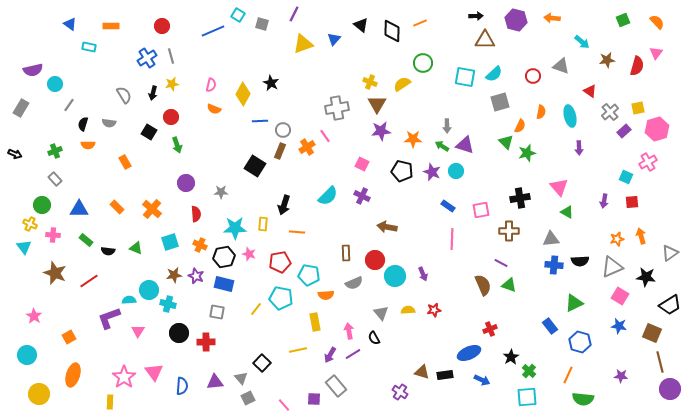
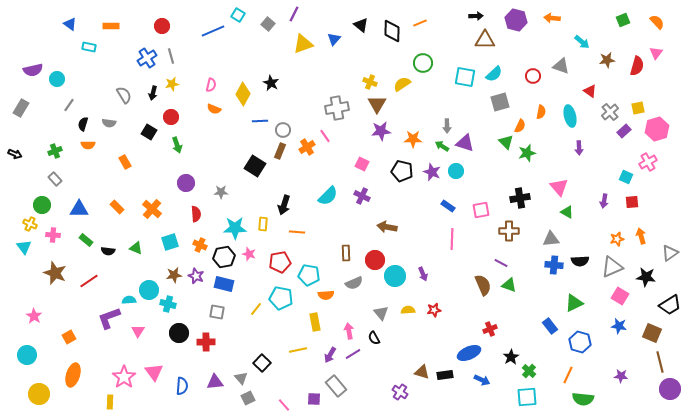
gray square at (262, 24): moved 6 px right; rotated 24 degrees clockwise
cyan circle at (55, 84): moved 2 px right, 5 px up
purple triangle at (465, 145): moved 2 px up
